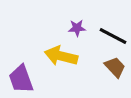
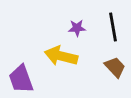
black line: moved 9 px up; rotated 52 degrees clockwise
